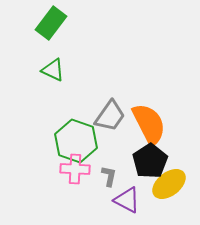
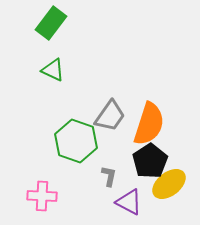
orange semicircle: rotated 45 degrees clockwise
pink cross: moved 33 px left, 27 px down
purple triangle: moved 2 px right, 2 px down
